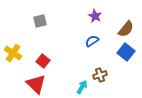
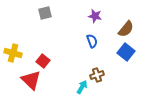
purple star: rotated 16 degrees counterclockwise
gray square: moved 5 px right, 8 px up
blue semicircle: rotated 104 degrees clockwise
yellow cross: rotated 18 degrees counterclockwise
brown cross: moved 3 px left
red triangle: moved 5 px left, 4 px up
